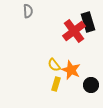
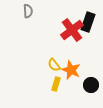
black rectangle: rotated 36 degrees clockwise
red cross: moved 2 px left, 1 px up
